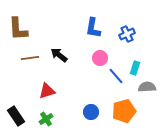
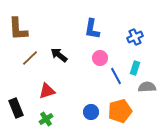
blue L-shape: moved 1 px left, 1 px down
blue cross: moved 8 px right, 3 px down
brown line: rotated 36 degrees counterclockwise
blue line: rotated 12 degrees clockwise
orange pentagon: moved 4 px left
black rectangle: moved 8 px up; rotated 12 degrees clockwise
